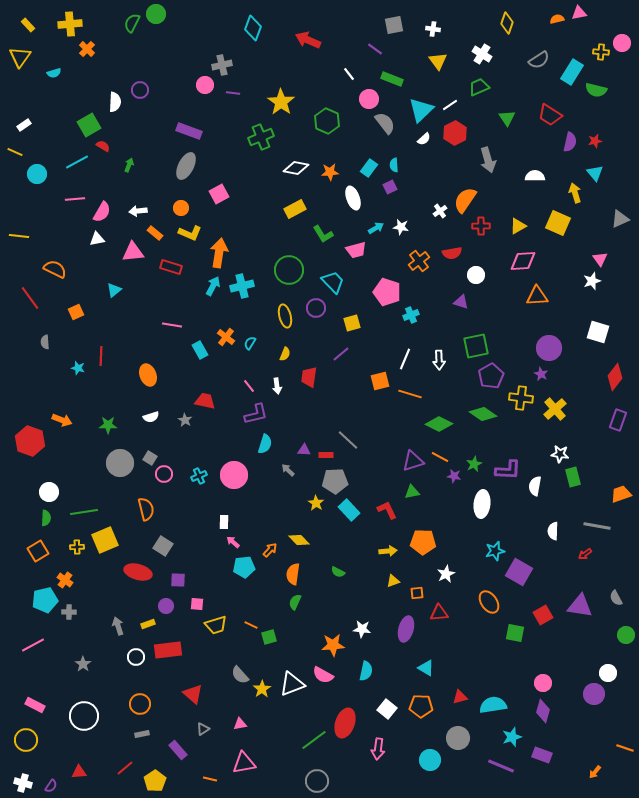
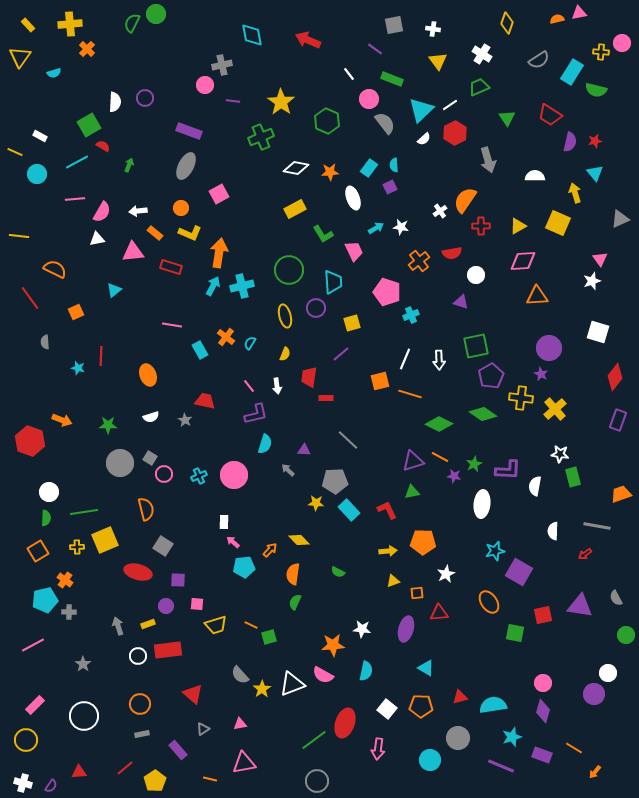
cyan diamond at (253, 28): moved 1 px left, 7 px down; rotated 30 degrees counterclockwise
purple circle at (140, 90): moved 5 px right, 8 px down
purple line at (233, 93): moved 8 px down
white rectangle at (24, 125): moved 16 px right, 11 px down; rotated 64 degrees clockwise
pink trapezoid at (356, 250): moved 2 px left, 1 px down; rotated 100 degrees counterclockwise
cyan trapezoid at (333, 282): rotated 40 degrees clockwise
red rectangle at (326, 455): moved 57 px up
yellow star at (316, 503): rotated 28 degrees counterclockwise
red square at (543, 615): rotated 18 degrees clockwise
white circle at (136, 657): moved 2 px right, 1 px up
pink rectangle at (35, 705): rotated 72 degrees counterclockwise
orange line at (625, 748): moved 51 px left; rotated 12 degrees clockwise
